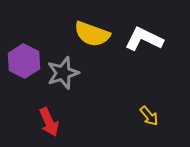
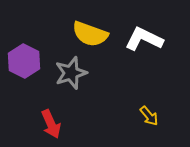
yellow semicircle: moved 2 px left
gray star: moved 8 px right
red arrow: moved 2 px right, 2 px down
